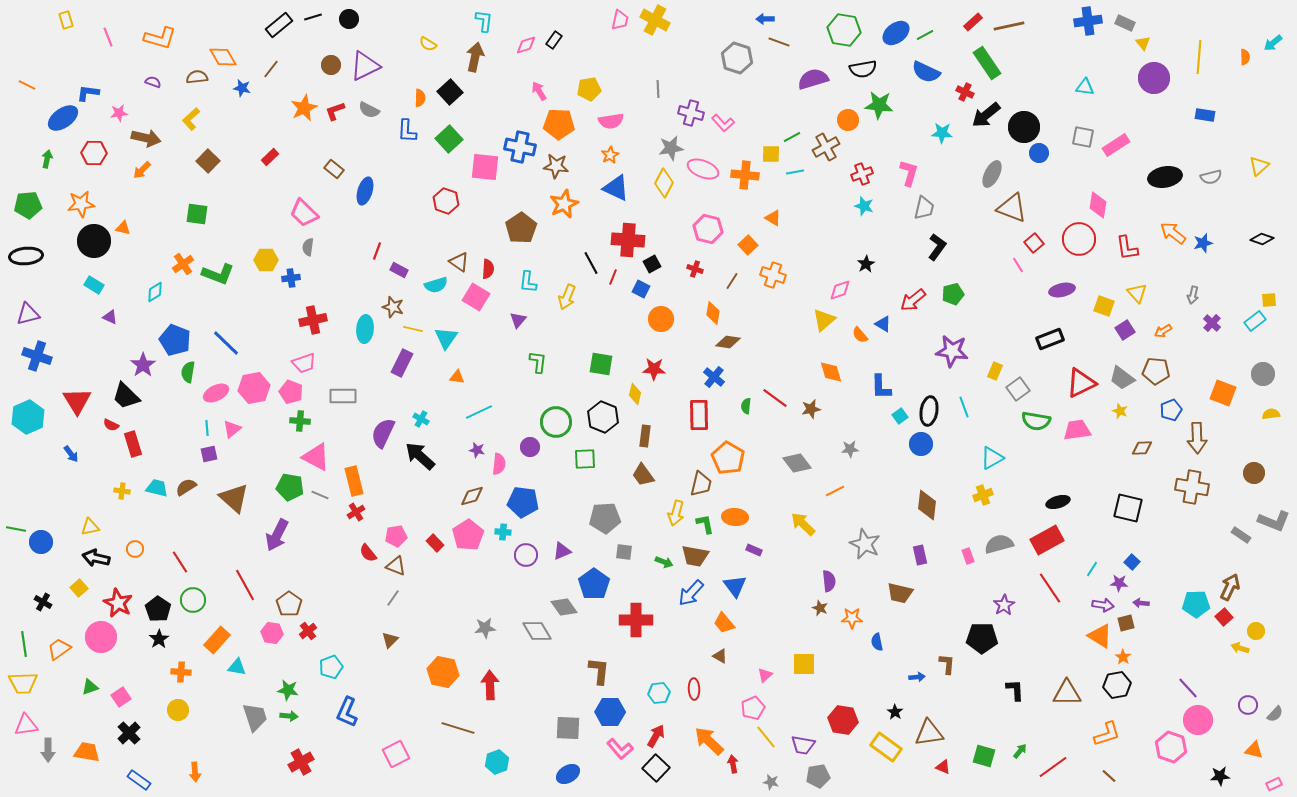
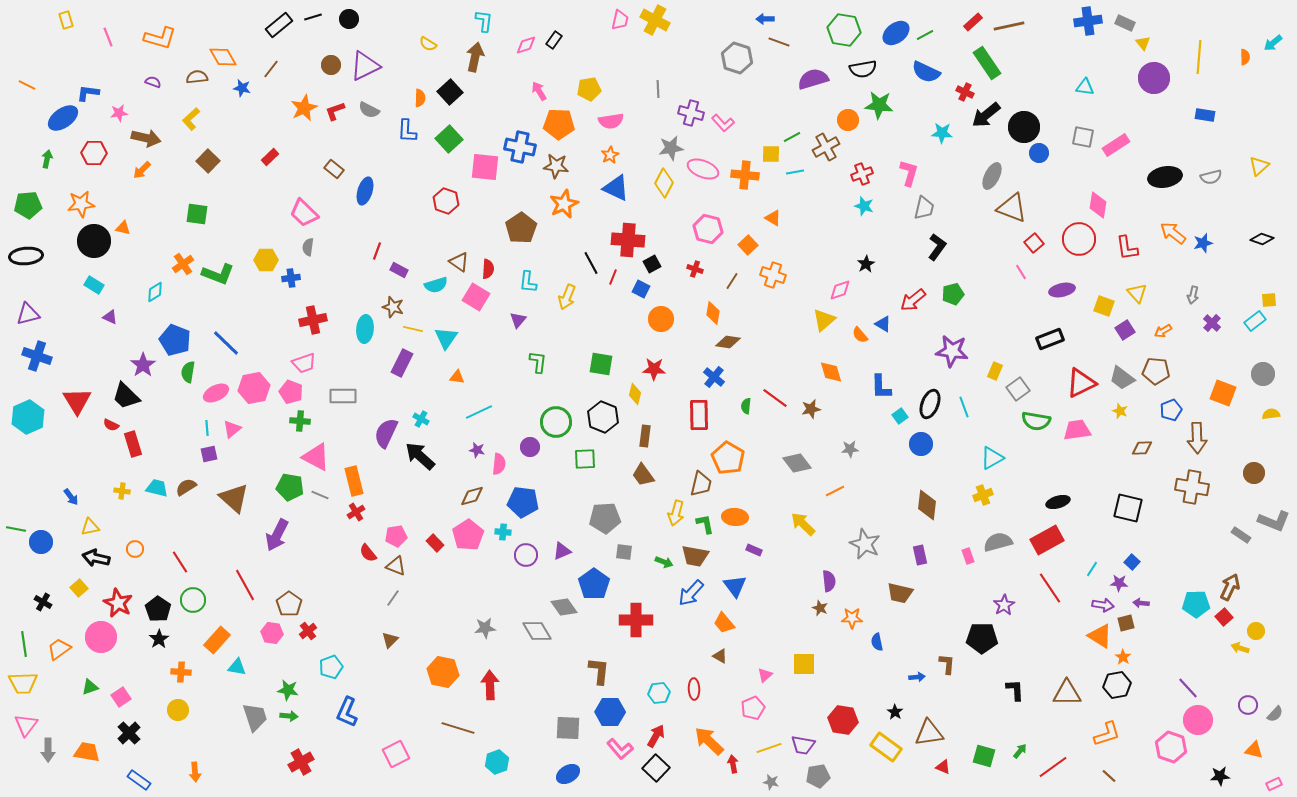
gray ellipse at (992, 174): moved 2 px down
pink line at (1018, 265): moved 3 px right, 7 px down
black ellipse at (929, 411): moved 1 px right, 7 px up; rotated 12 degrees clockwise
purple semicircle at (383, 433): moved 3 px right
blue arrow at (71, 454): moved 43 px down
gray semicircle at (999, 544): moved 1 px left, 2 px up
pink triangle at (26, 725): rotated 45 degrees counterclockwise
yellow line at (766, 737): moved 3 px right, 11 px down; rotated 70 degrees counterclockwise
